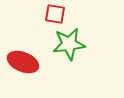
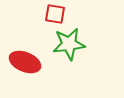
red ellipse: moved 2 px right
